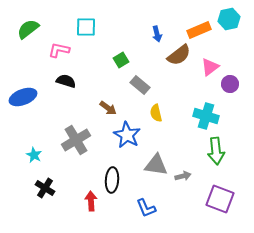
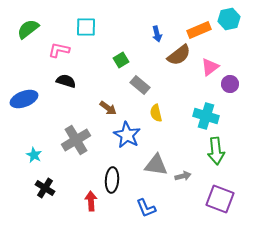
blue ellipse: moved 1 px right, 2 px down
